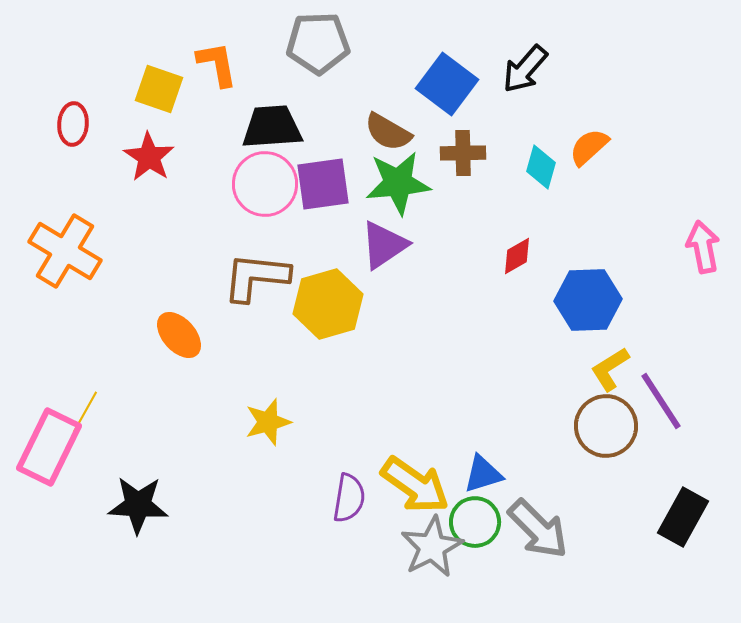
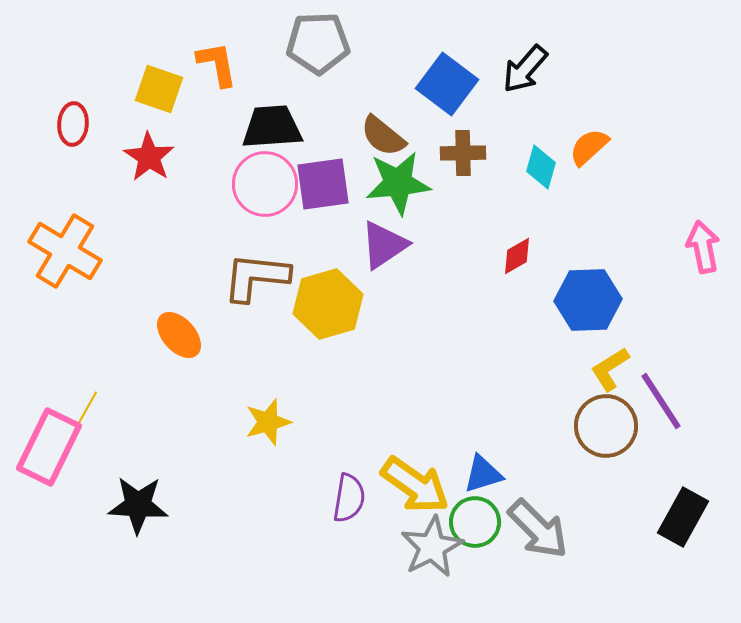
brown semicircle: moved 5 px left, 4 px down; rotated 9 degrees clockwise
